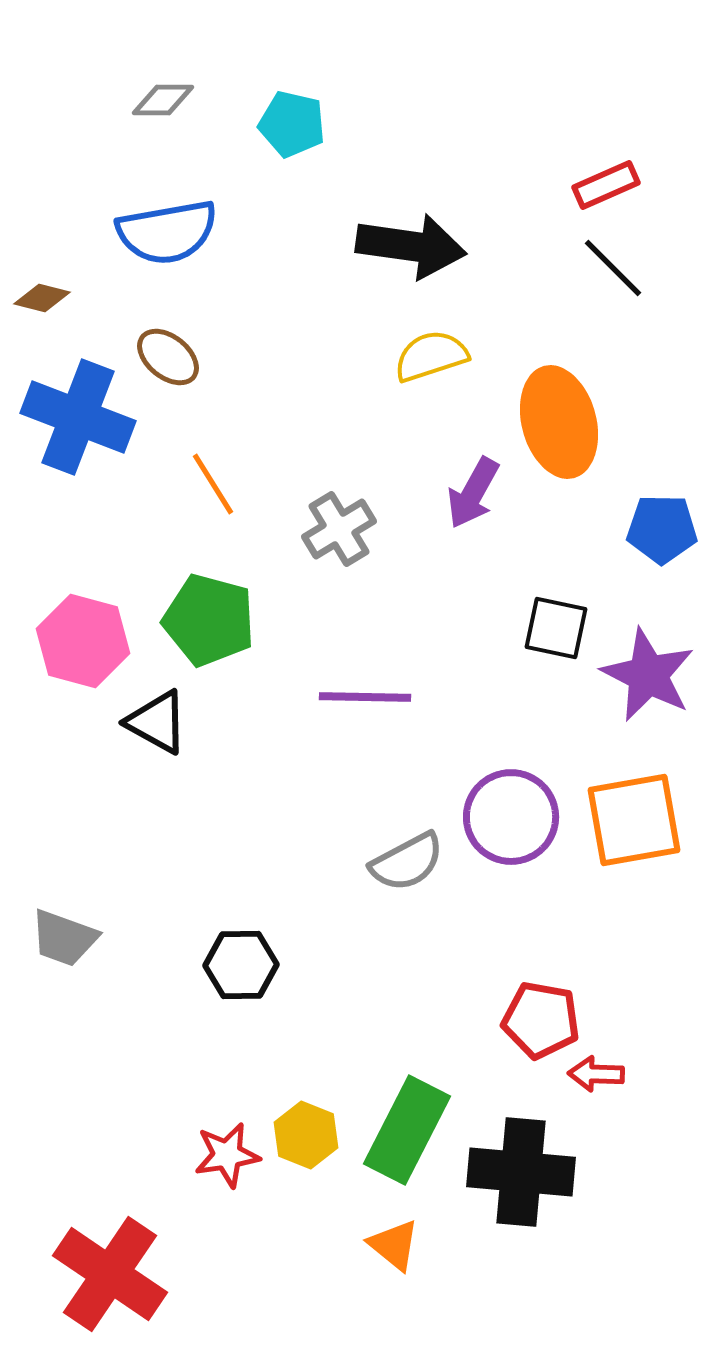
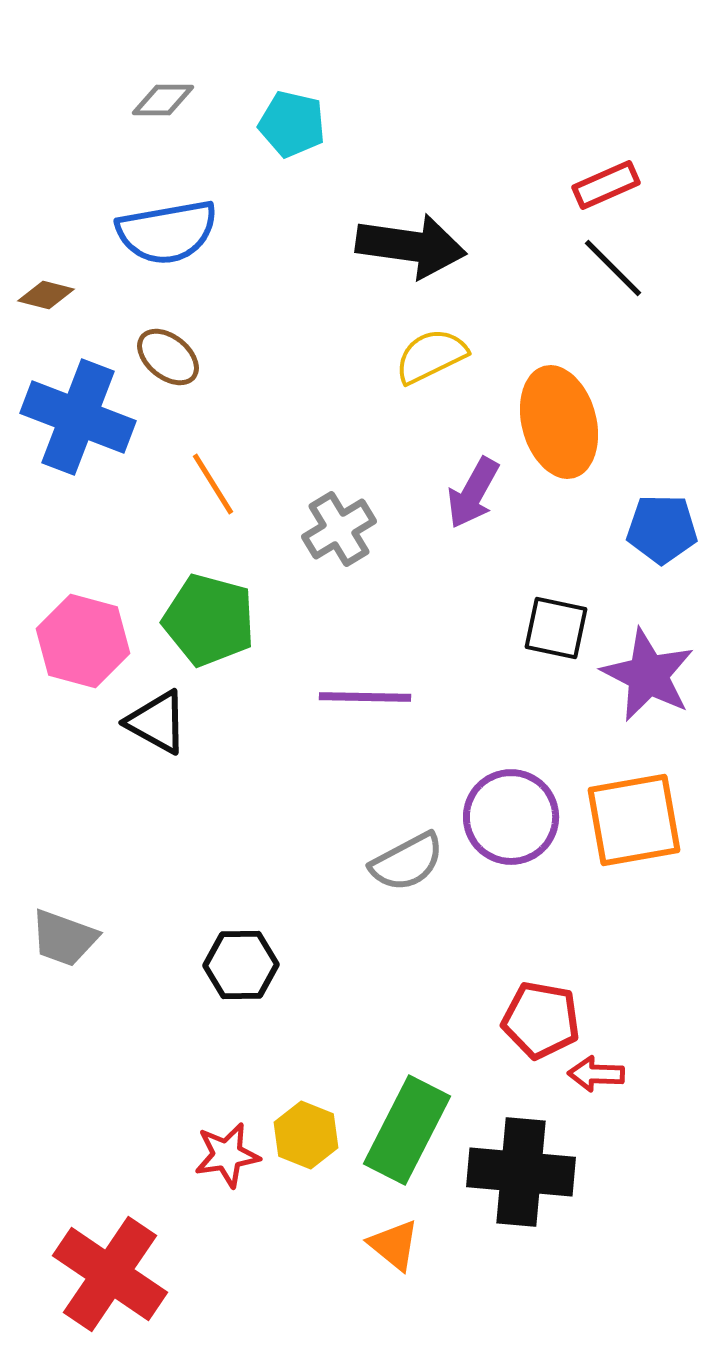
brown diamond: moved 4 px right, 3 px up
yellow semicircle: rotated 8 degrees counterclockwise
